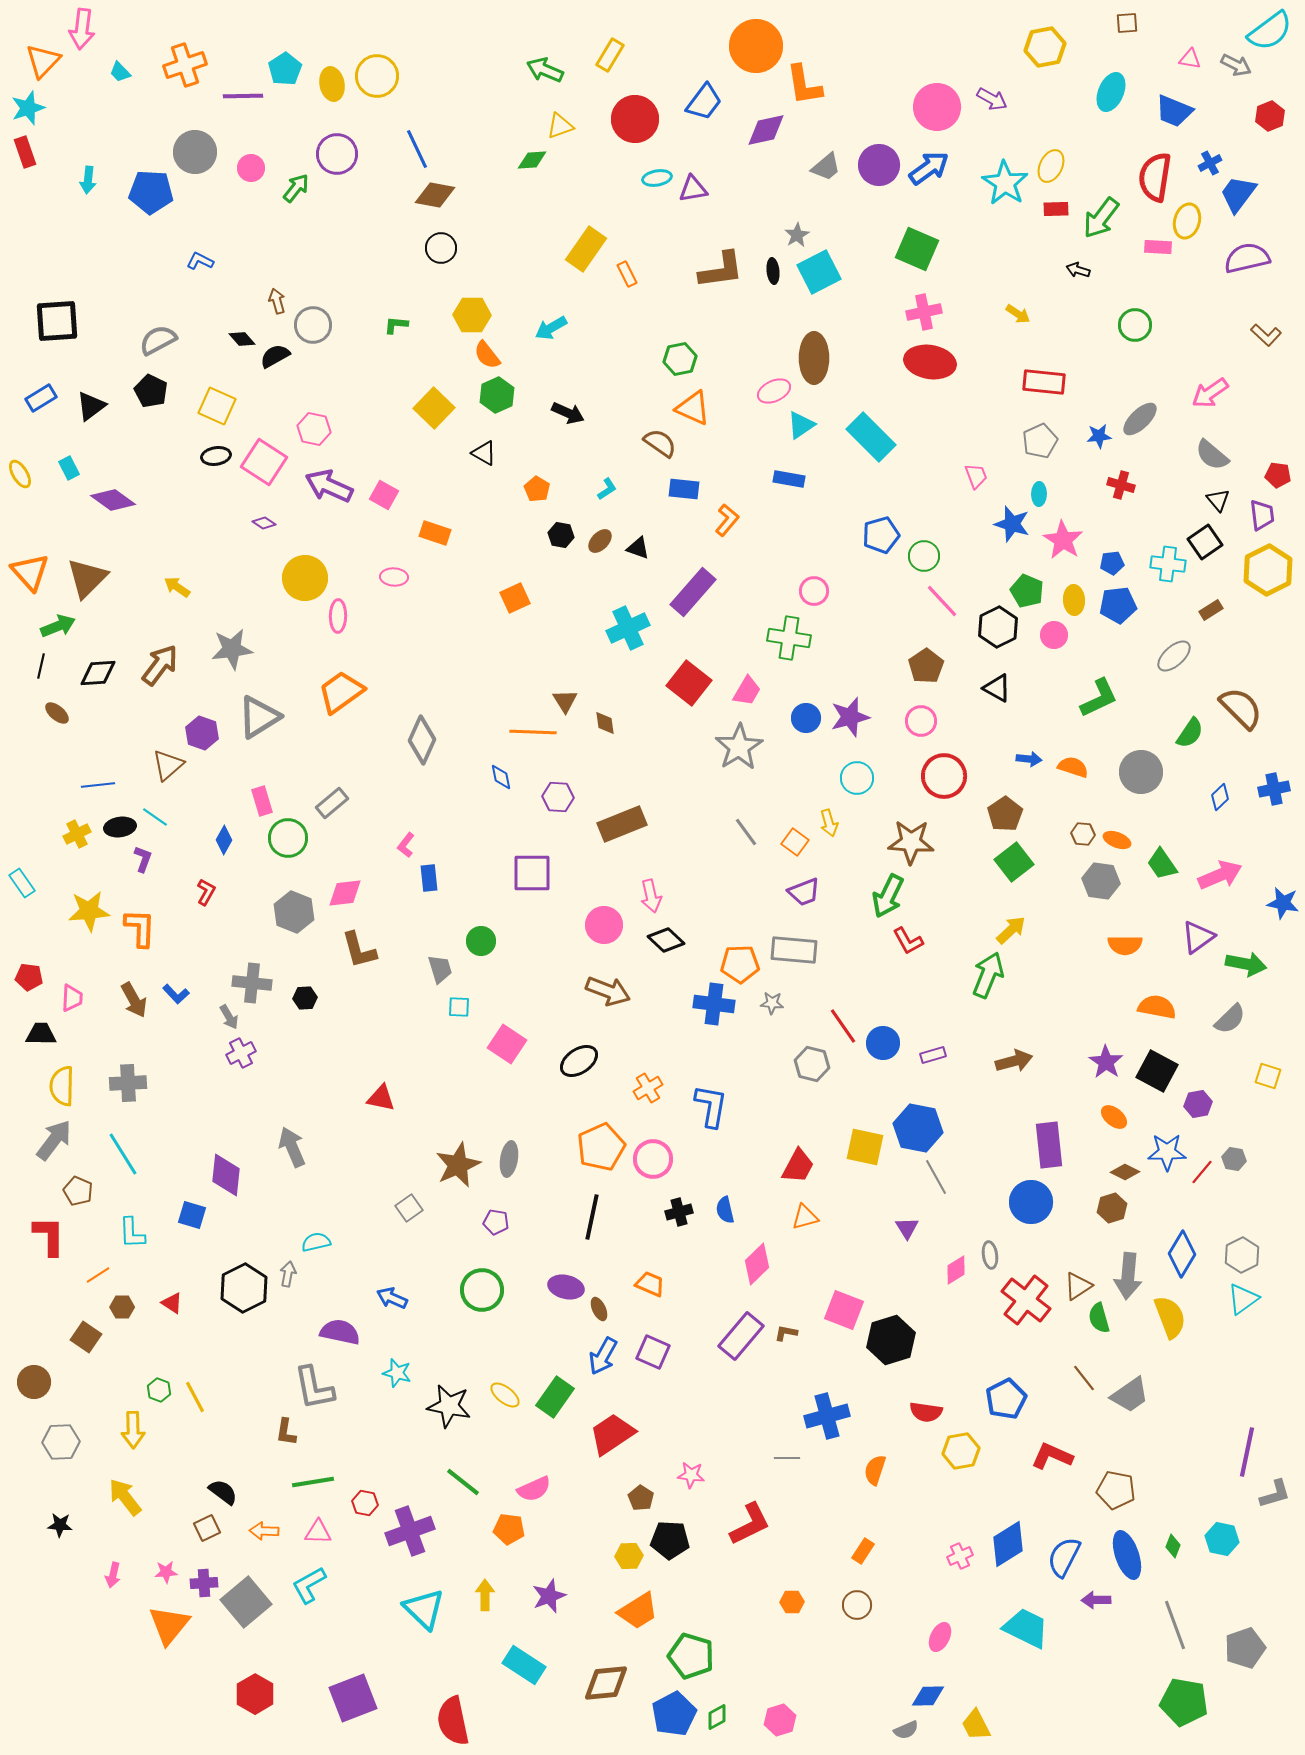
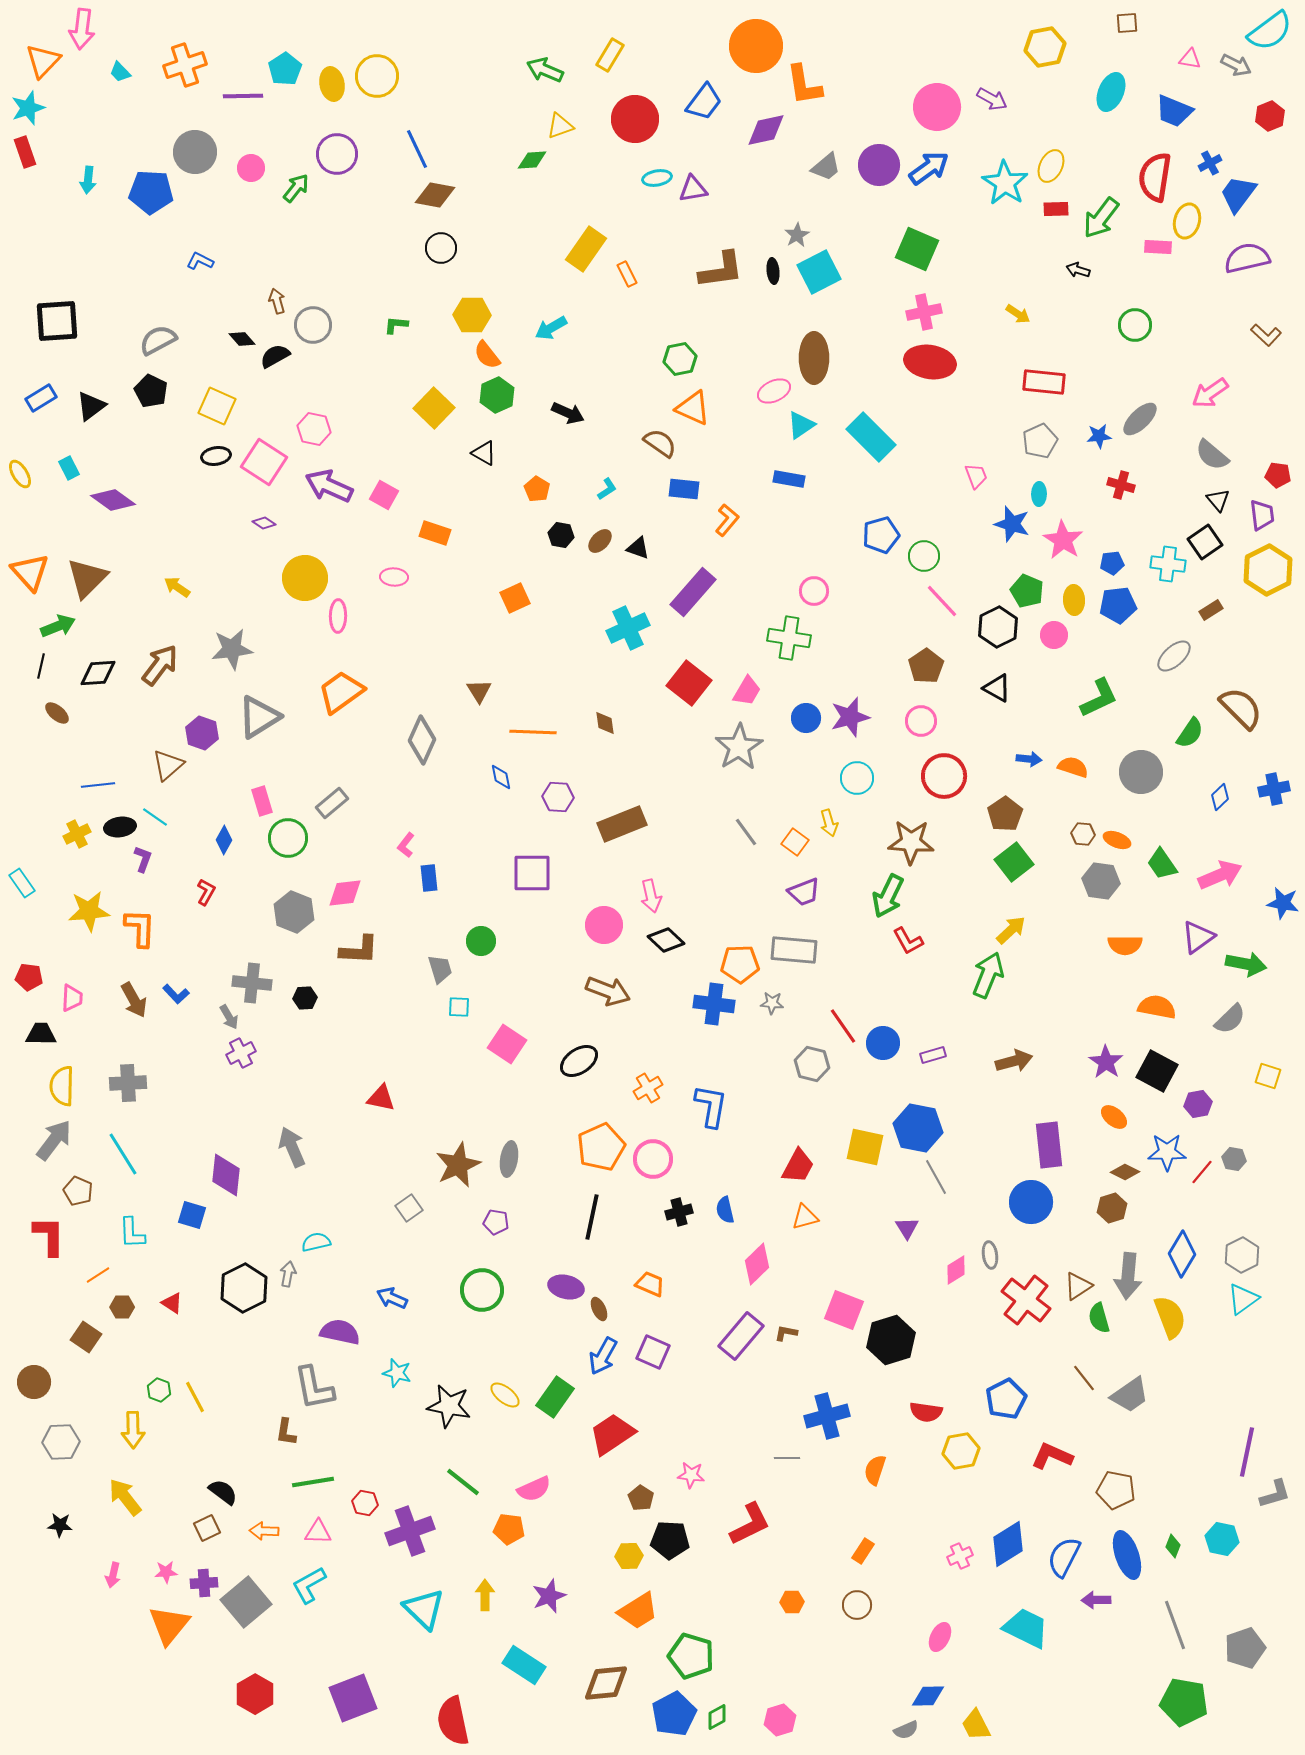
brown triangle at (565, 701): moved 86 px left, 10 px up
brown L-shape at (359, 950): rotated 72 degrees counterclockwise
